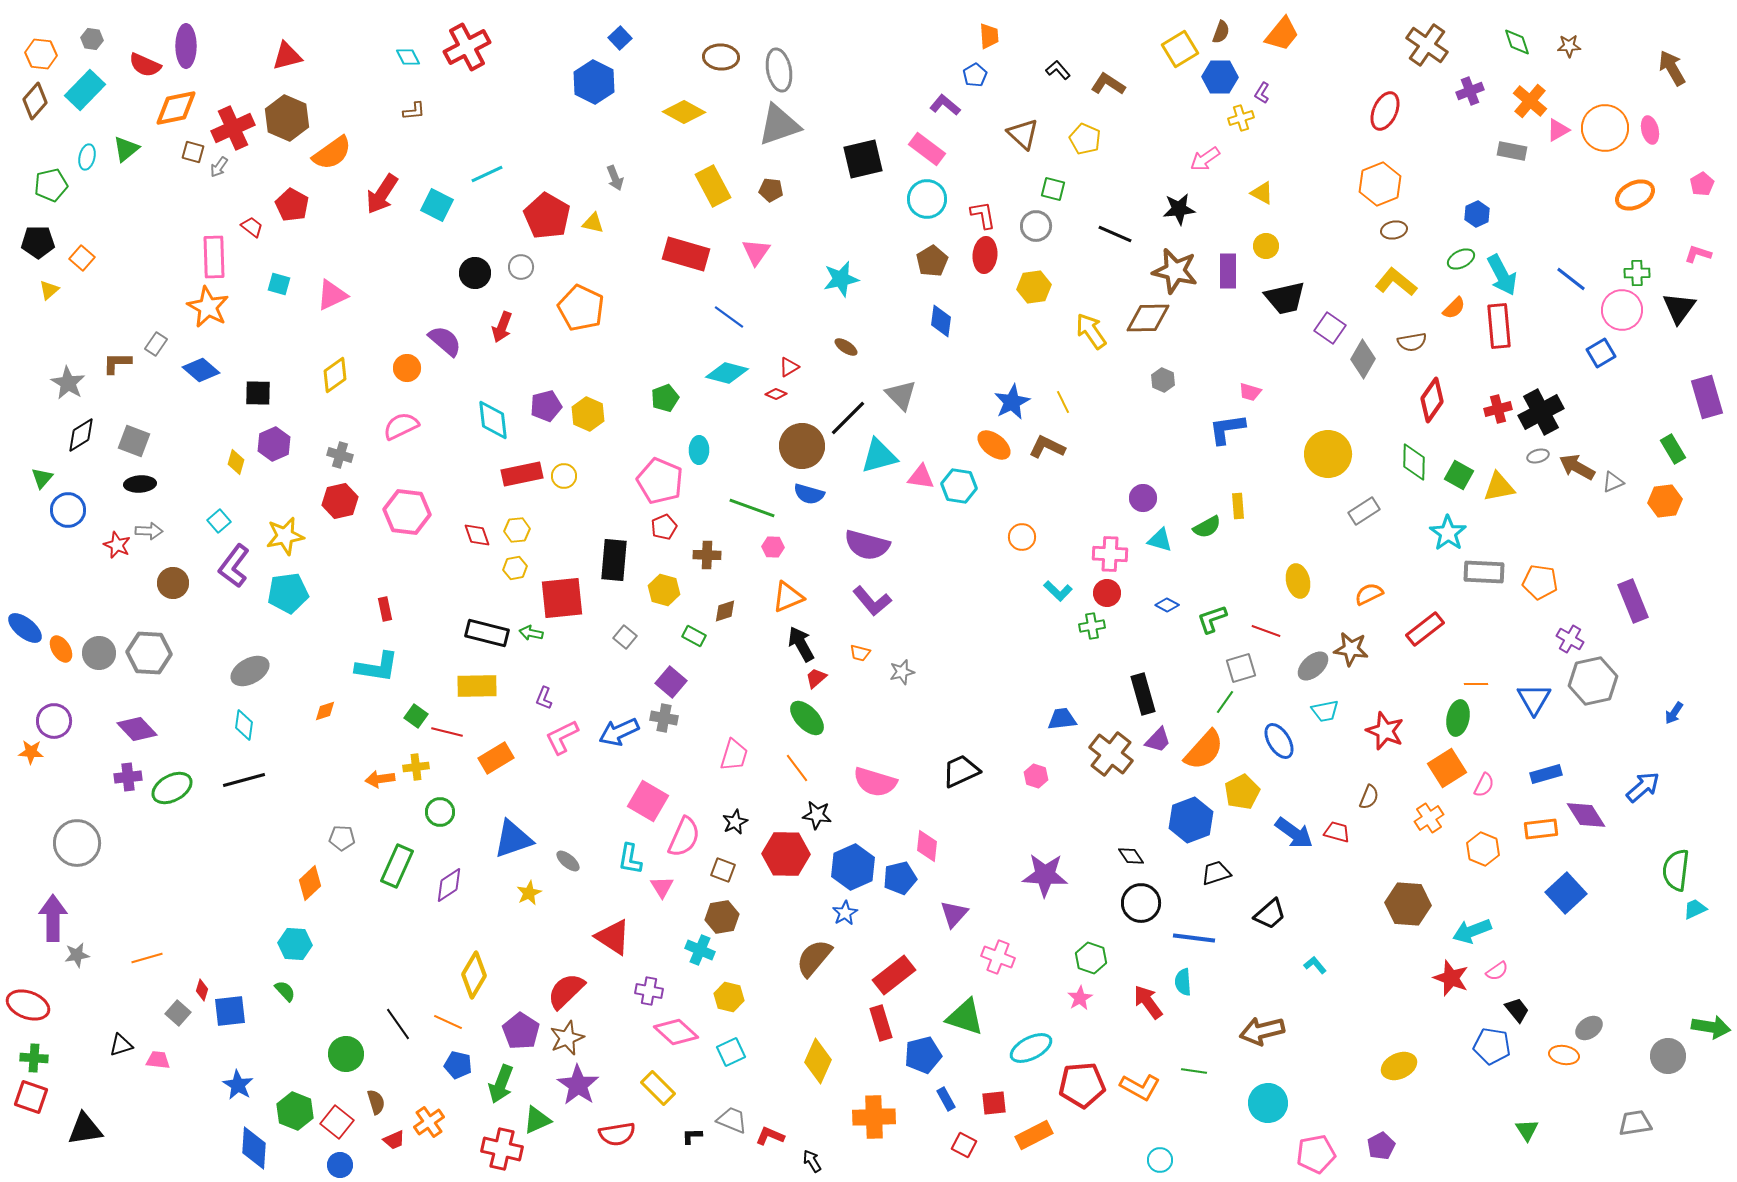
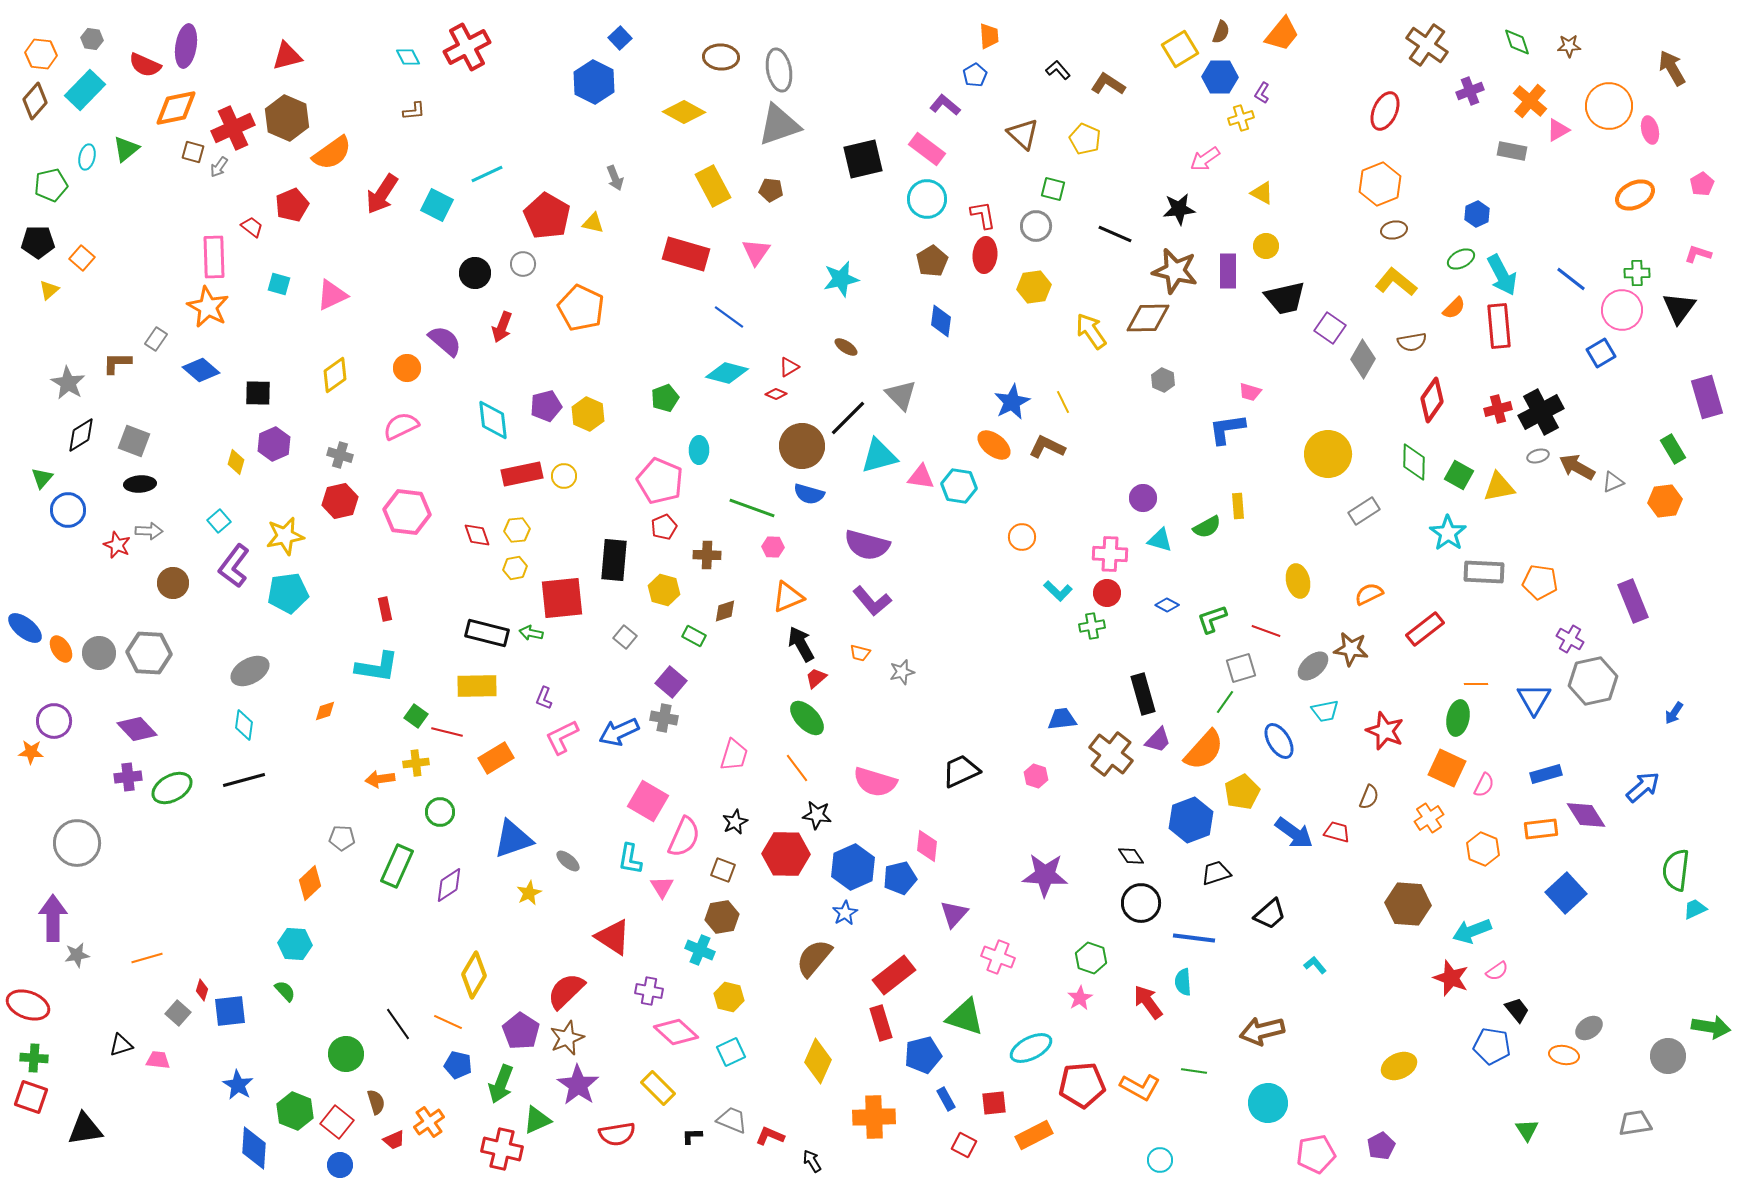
purple ellipse at (186, 46): rotated 9 degrees clockwise
orange circle at (1605, 128): moved 4 px right, 22 px up
red pentagon at (292, 205): rotated 20 degrees clockwise
gray circle at (521, 267): moved 2 px right, 3 px up
gray rectangle at (156, 344): moved 5 px up
yellow cross at (416, 767): moved 4 px up
orange square at (1447, 768): rotated 33 degrees counterclockwise
